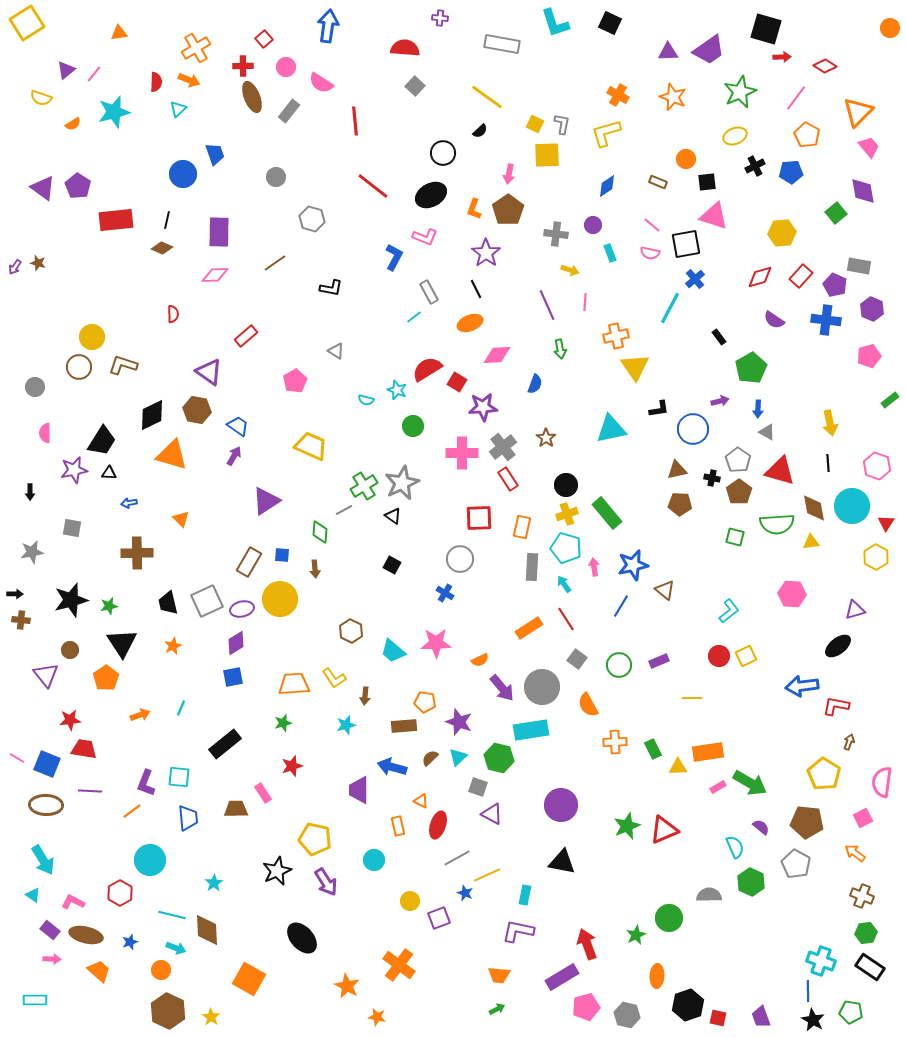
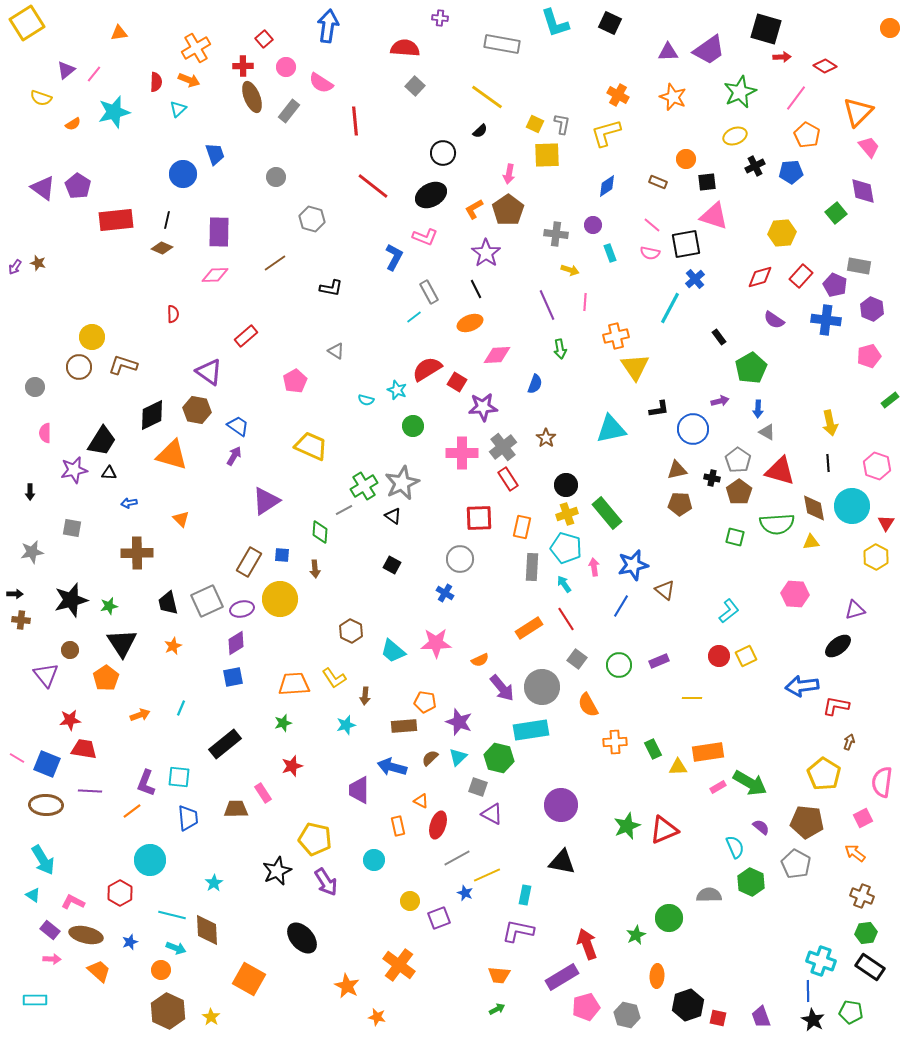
orange L-shape at (474, 209): rotated 40 degrees clockwise
pink hexagon at (792, 594): moved 3 px right
